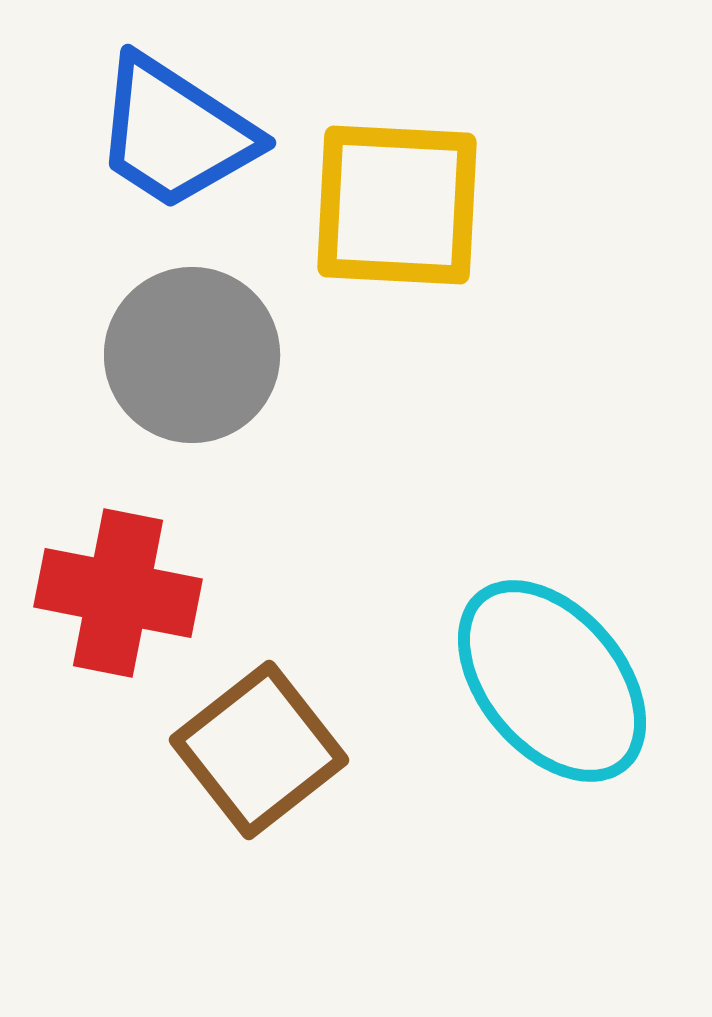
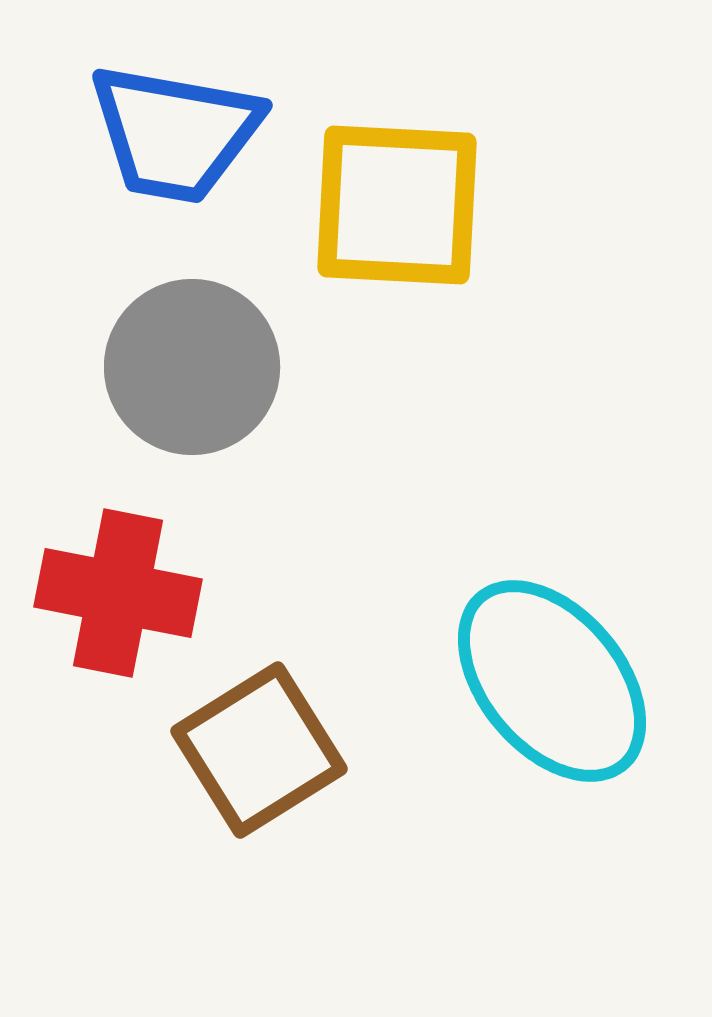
blue trapezoid: rotated 23 degrees counterclockwise
gray circle: moved 12 px down
brown square: rotated 6 degrees clockwise
